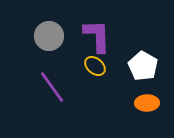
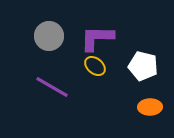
purple L-shape: moved 2 px down; rotated 87 degrees counterclockwise
white pentagon: rotated 16 degrees counterclockwise
purple line: rotated 24 degrees counterclockwise
orange ellipse: moved 3 px right, 4 px down
